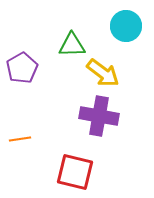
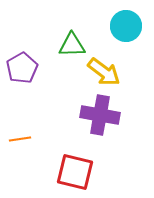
yellow arrow: moved 1 px right, 1 px up
purple cross: moved 1 px right, 1 px up
